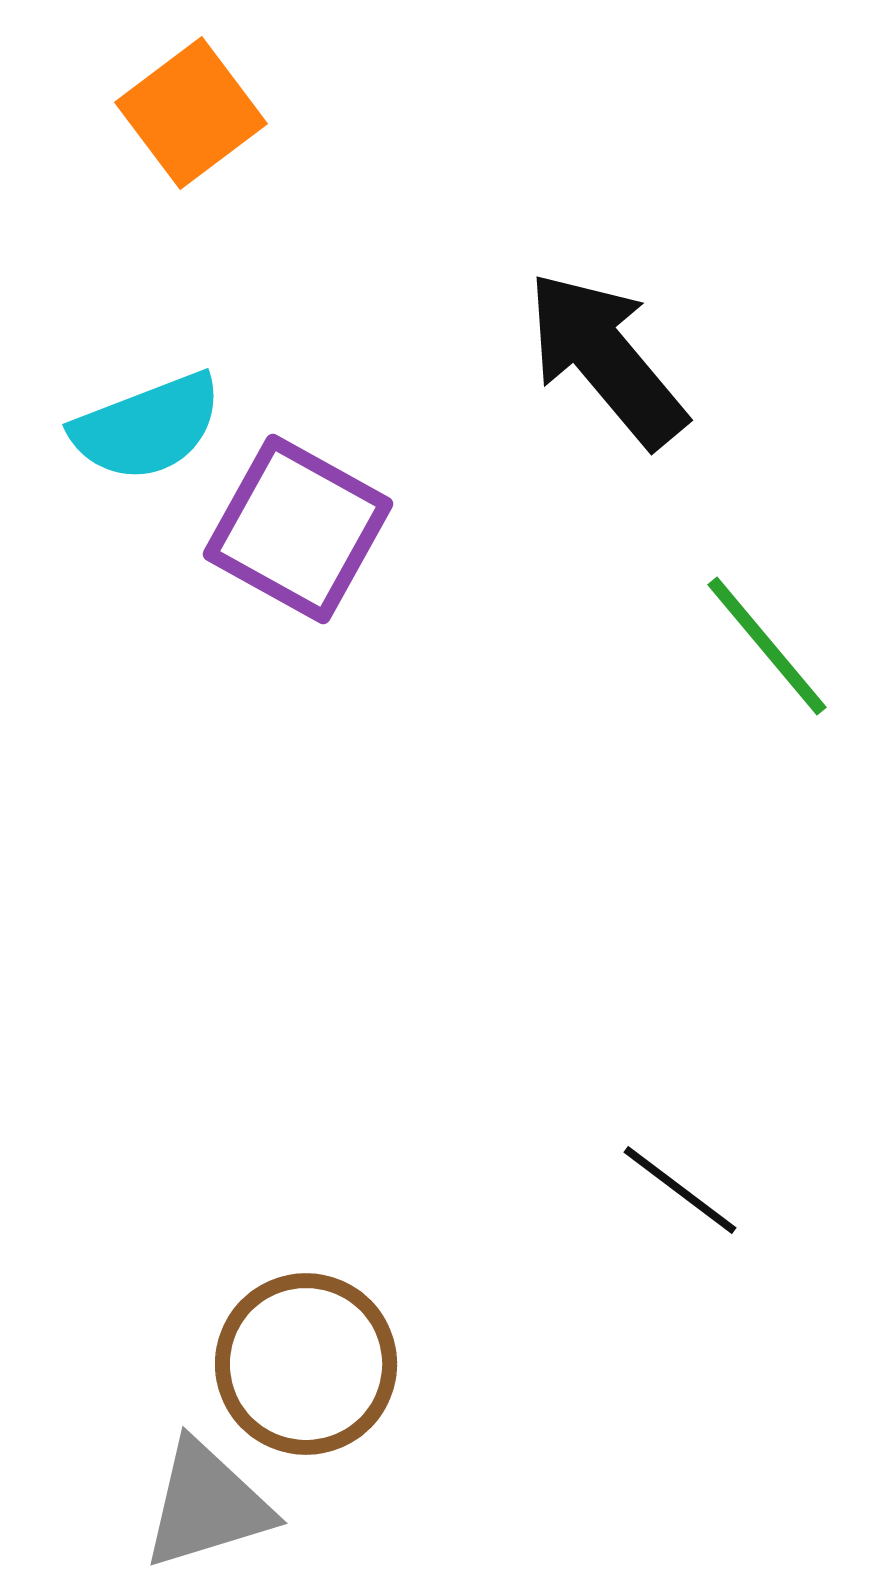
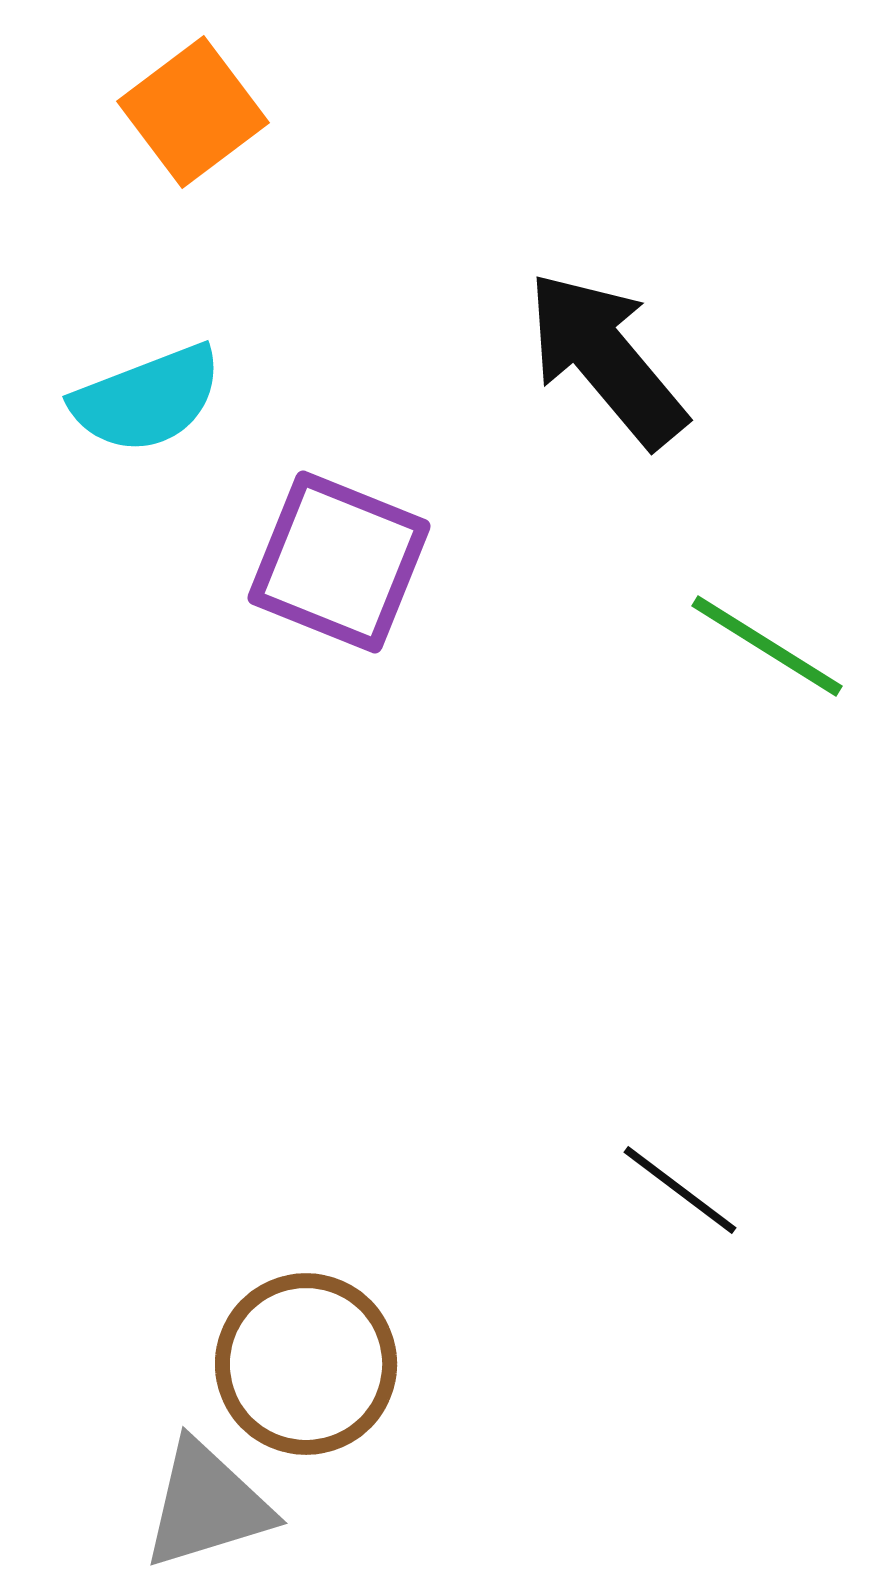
orange square: moved 2 px right, 1 px up
cyan semicircle: moved 28 px up
purple square: moved 41 px right, 33 px down; rotated 7 degrees counterclockwise
green line: rotated 18 degrees counterclockwise
